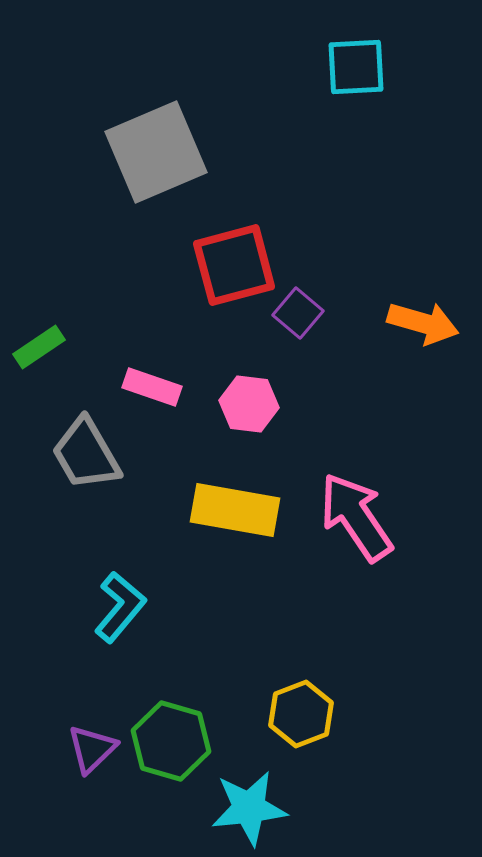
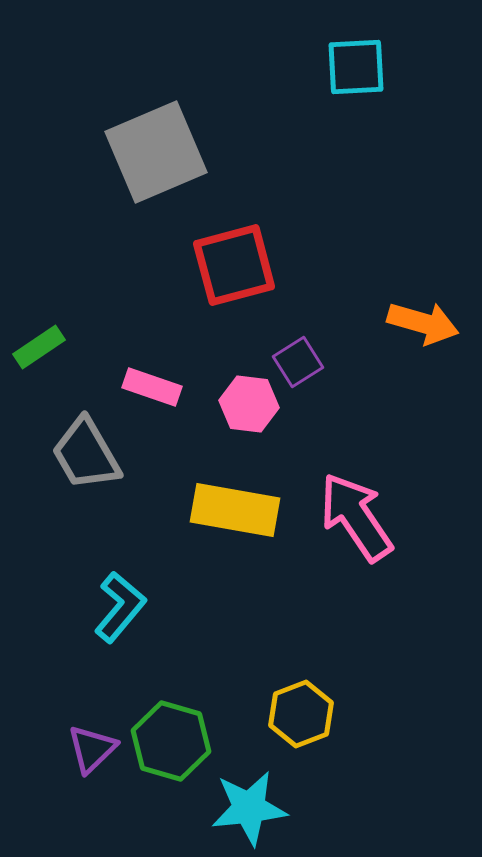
purple square: moved 49 px down; rotated 18 degrees clockwise
